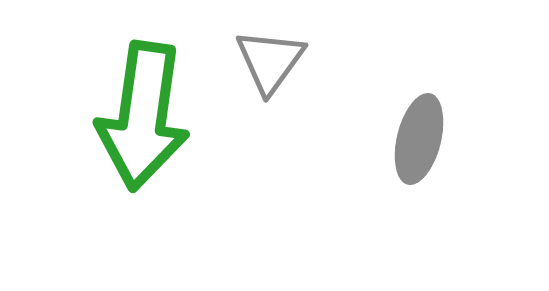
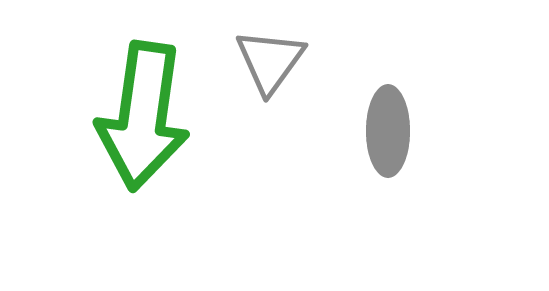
gray ellipse: moved 31 px left, 8 px up; rotated 14 degrees counterclockwise
